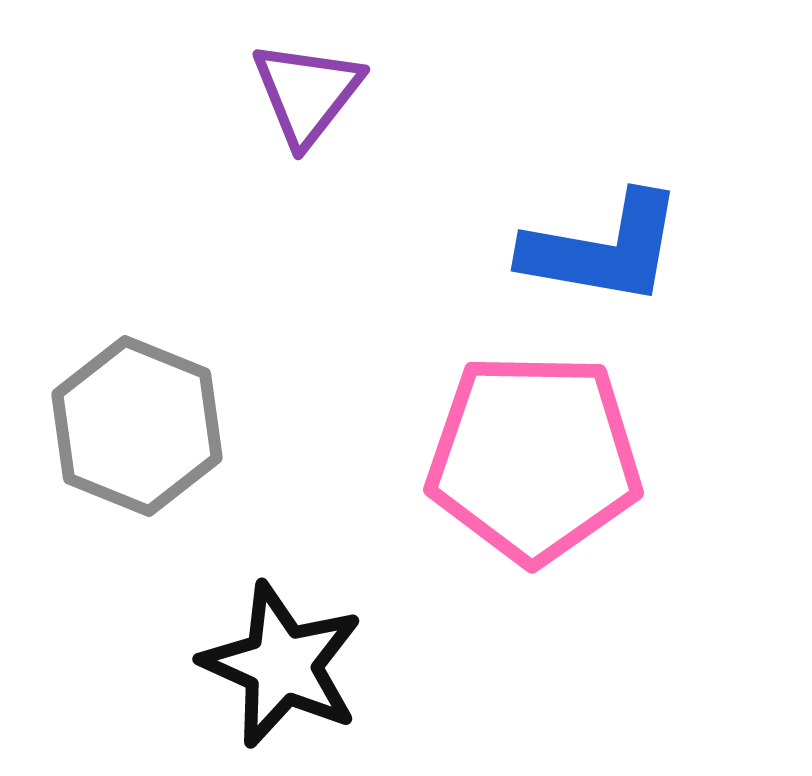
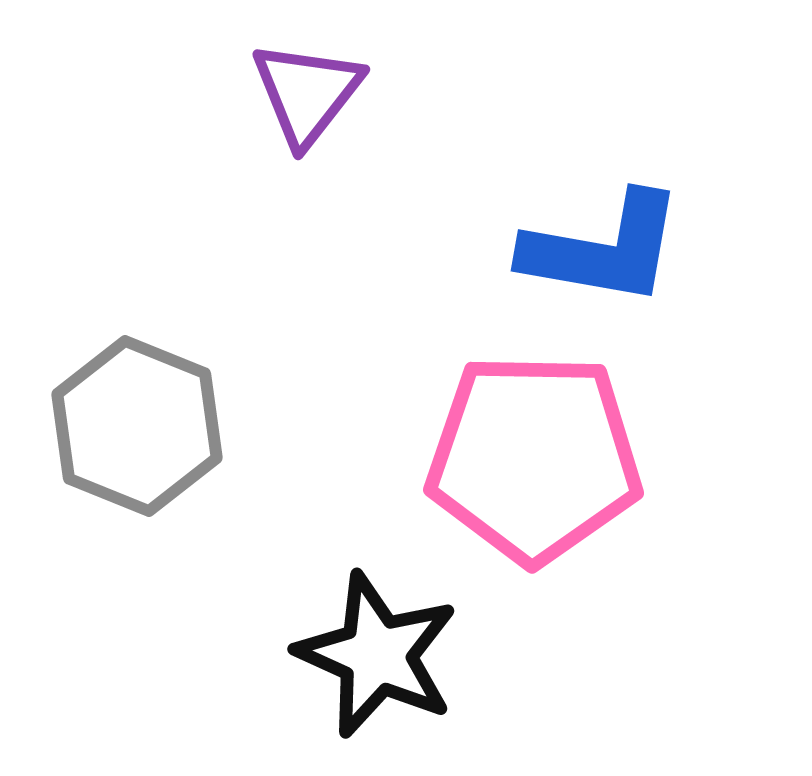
black star: moved 95 px right, 10 px up
